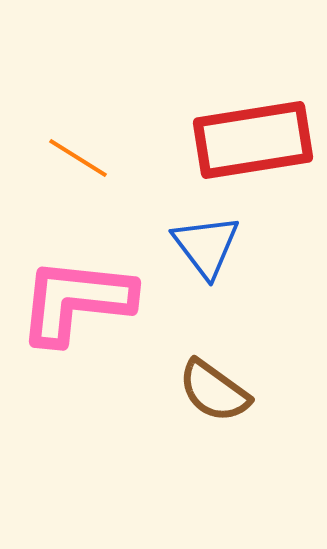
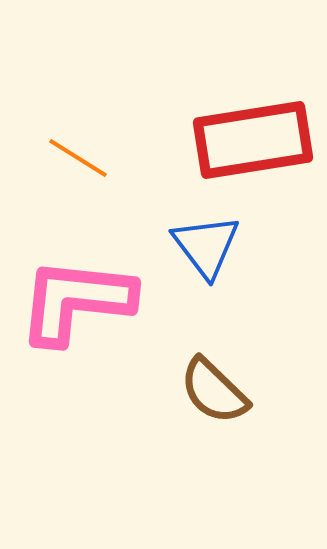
brown semicircle: rotated 8 degrees clockwise
